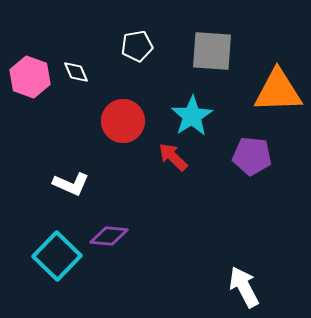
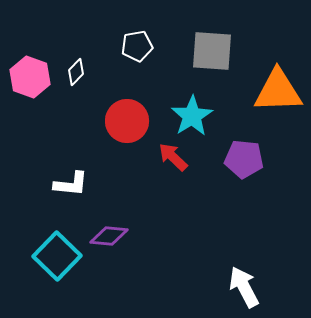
white diamond: rotated 68 degrees clockwise
red circle: moved 4 px right
purple pentagon: moved 8 px left, 3 px down
white L-shape: rotated 18 degrees counterclockwise
